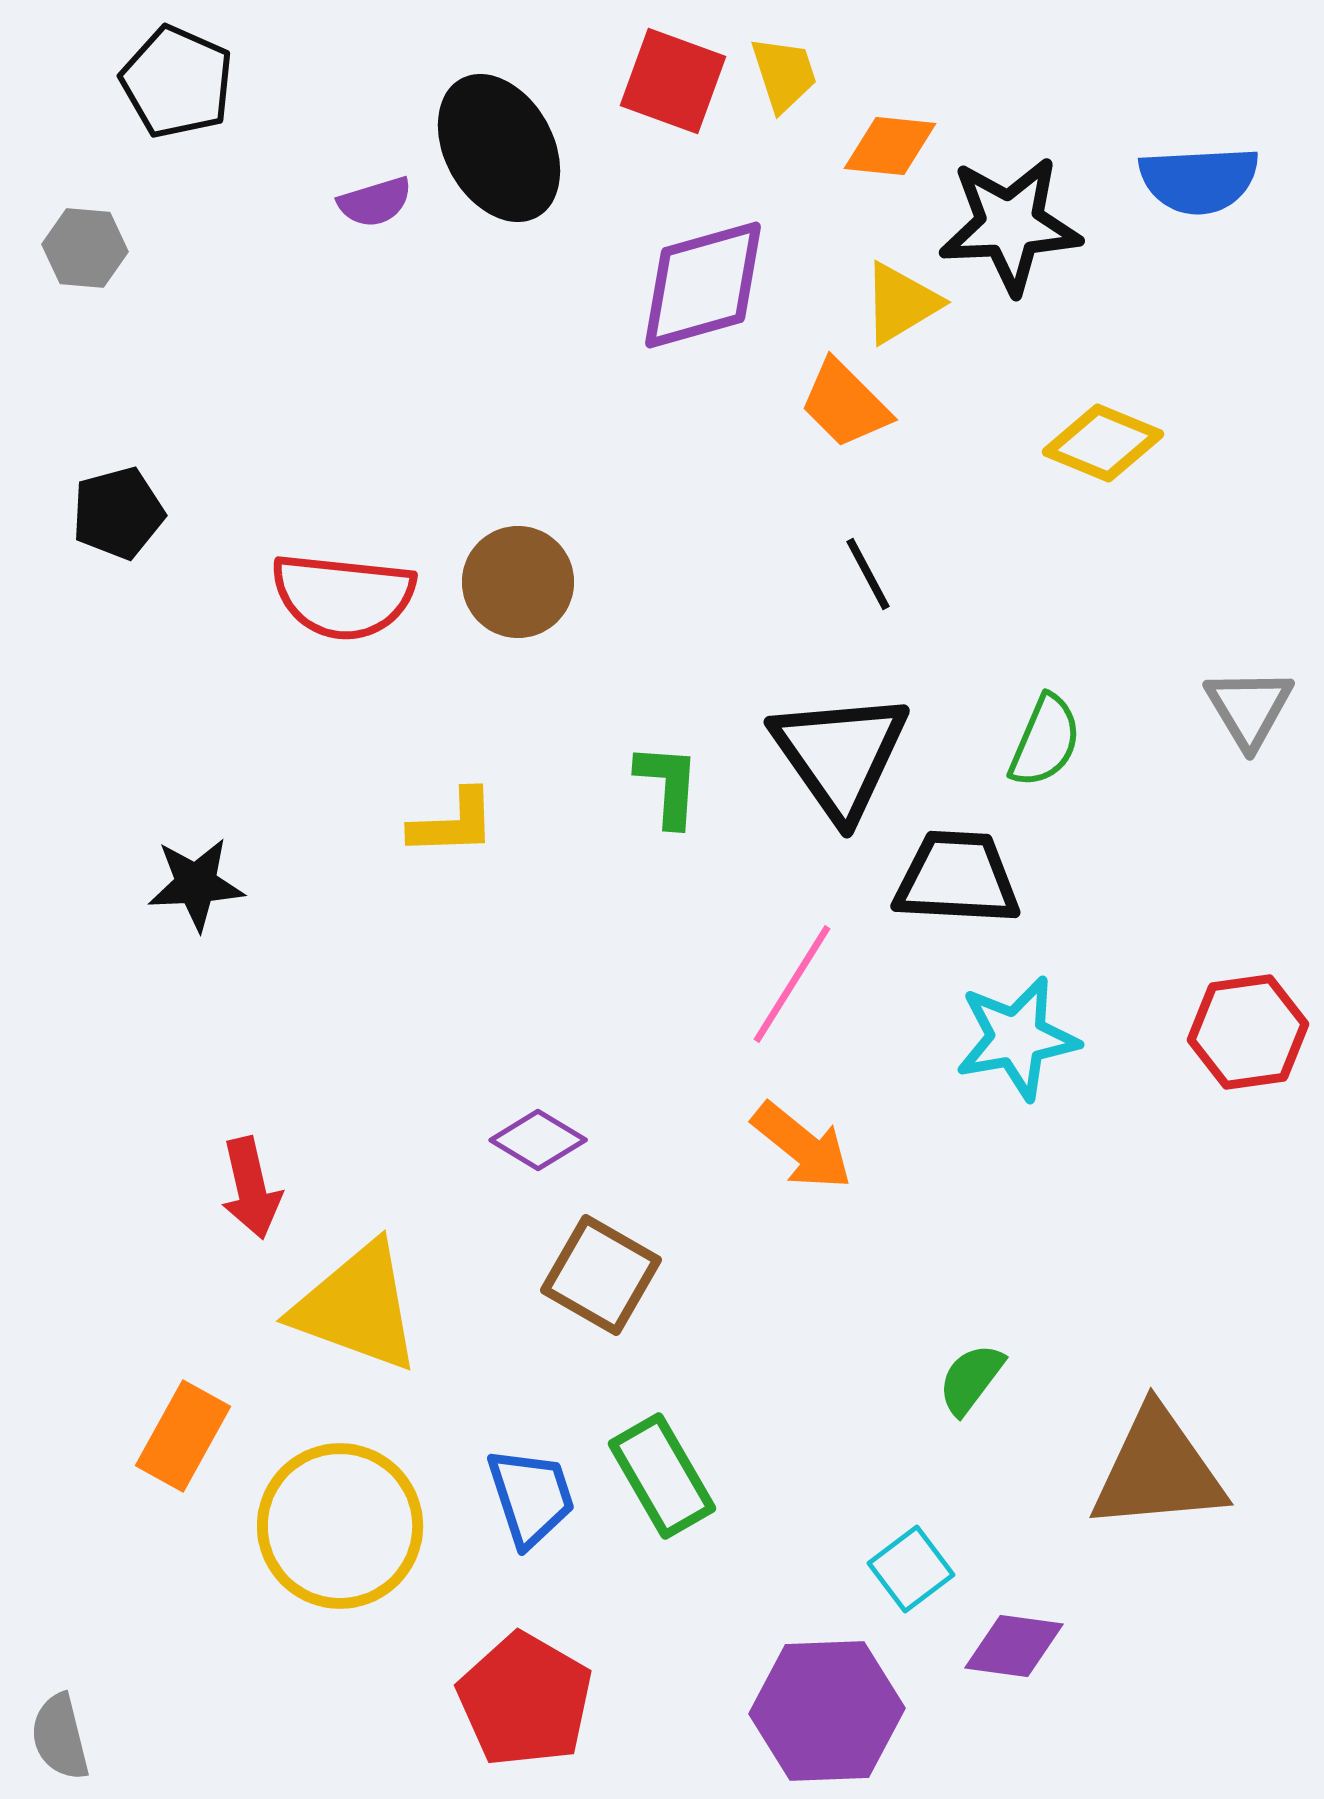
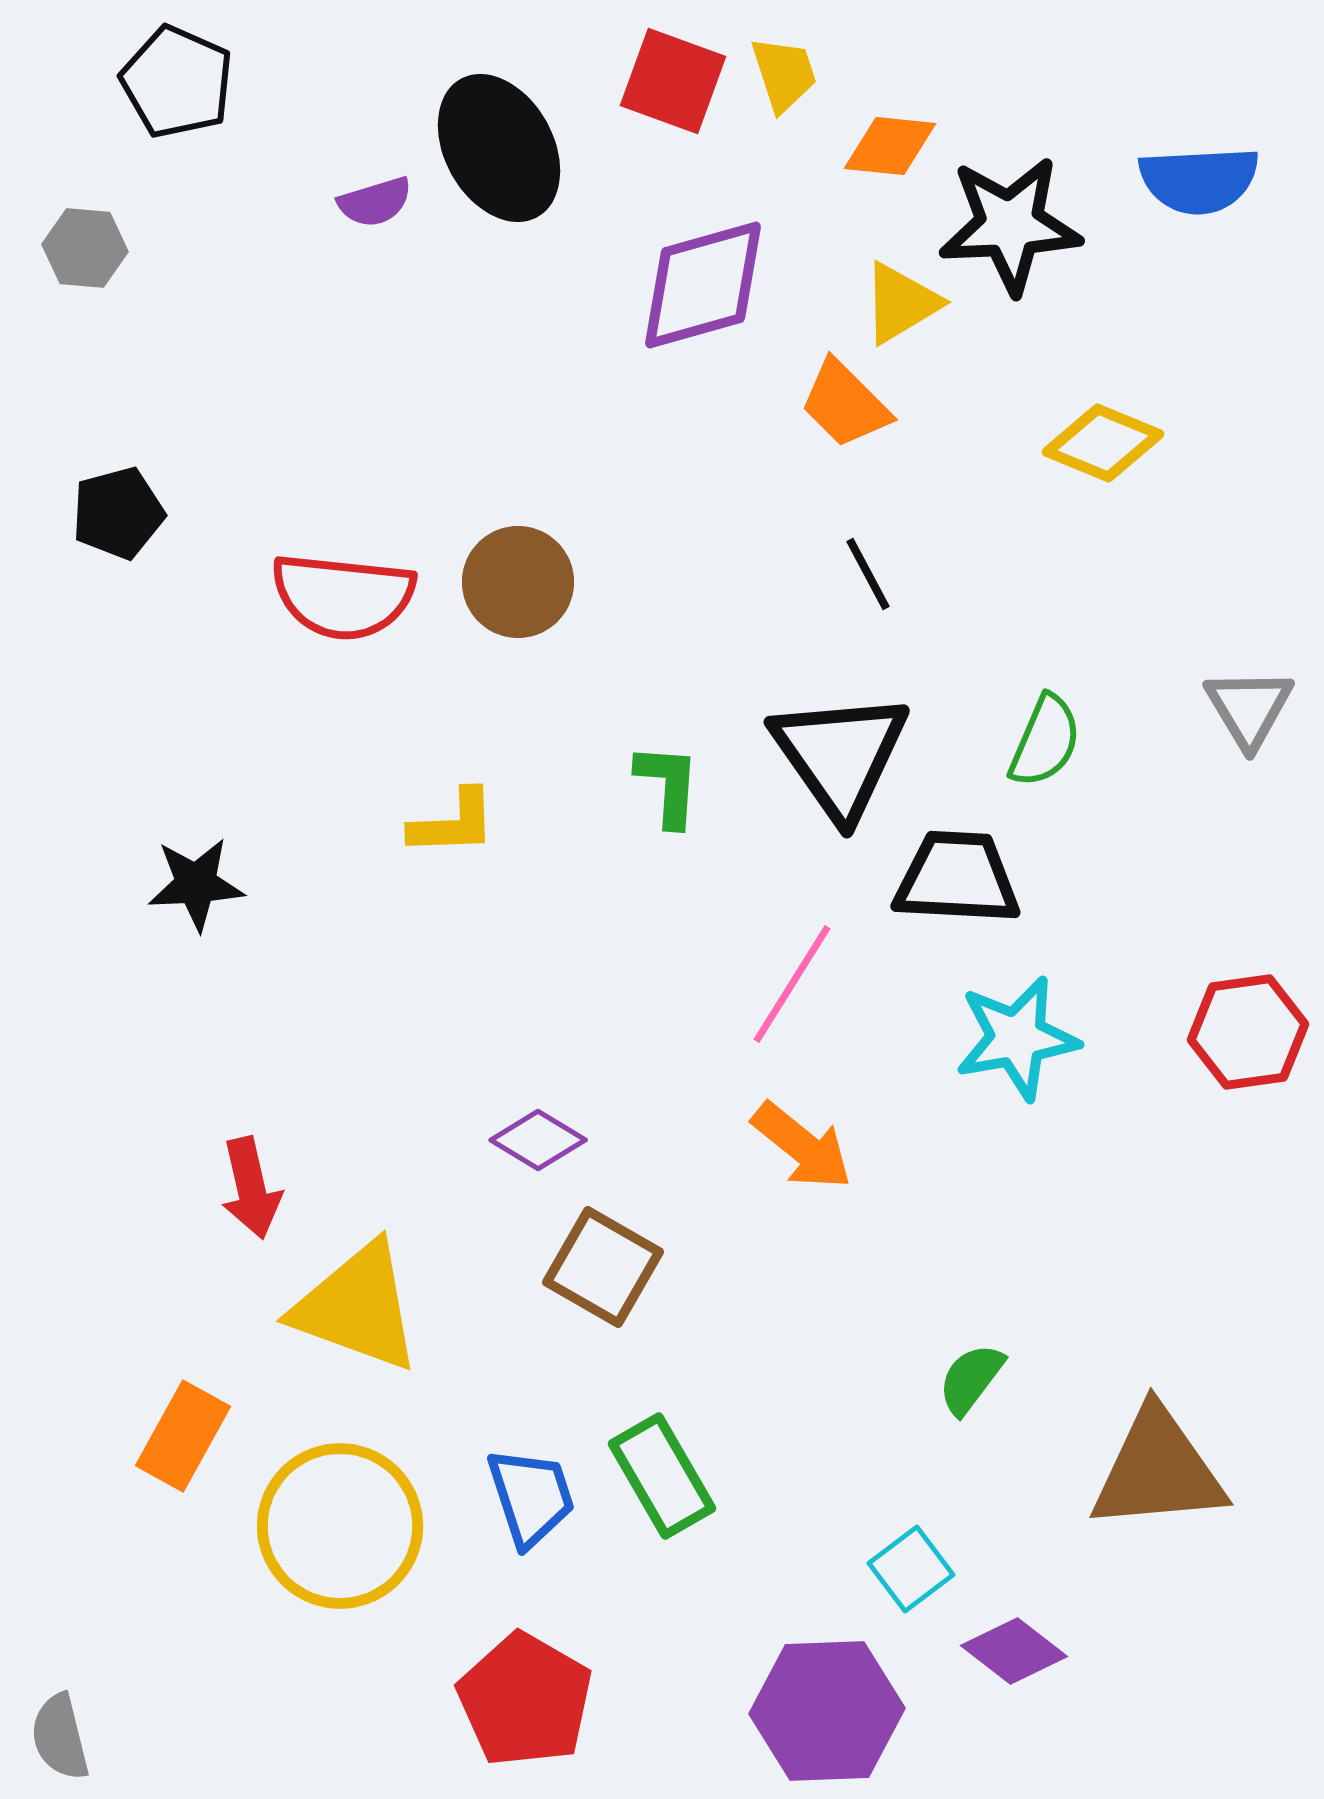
brown square at (601, 1275): moved 2 px right, 8 px up
purple diamond at (1014, 1646): moved 5 px down; rotated 30 degrees clockwise
